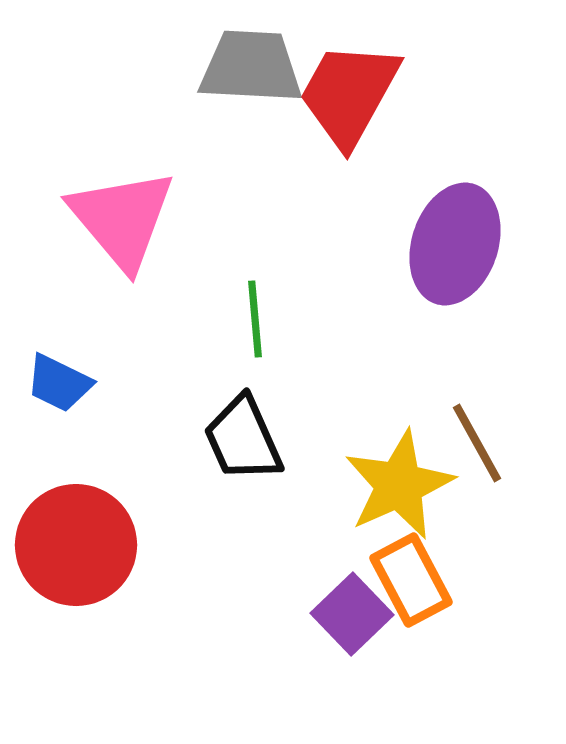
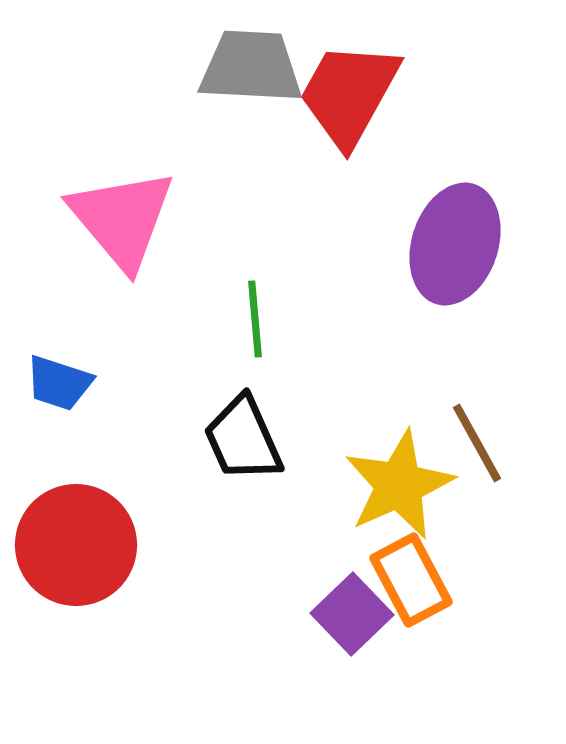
blue trapezoid: rotated 8 degrees counterclockwise
